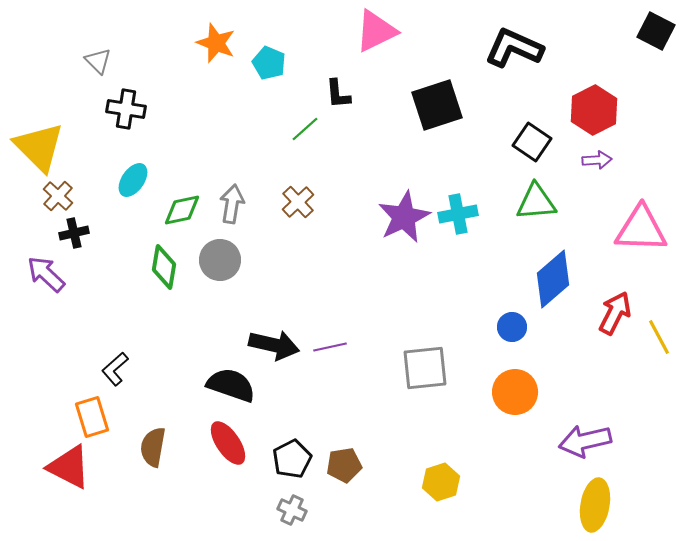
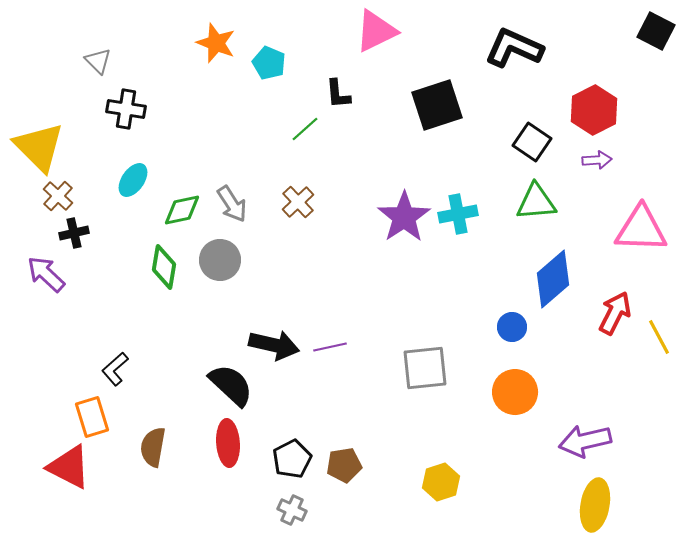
gray arrow at (232, 204): rotated 138 degrees clockwise
purple star at (404, 217): rotated 8 degrees counterclockwise
black semicircle at (231, 385): rotated 24 degrees clockwise
red ellipse at (228, 443): rotated 30 degrees clockwise
